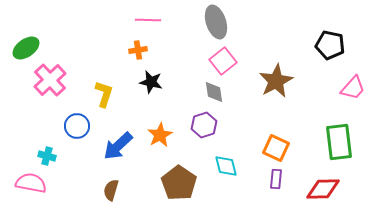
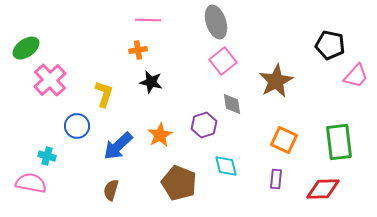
pink trapezoid: moved 3 px right, 12 px up
gray diamond: moved 18 px right, 12 px down
orange square: moved 8 px right, 8 px up
brown pentagon: rotated 12 degrees counterclockwise
